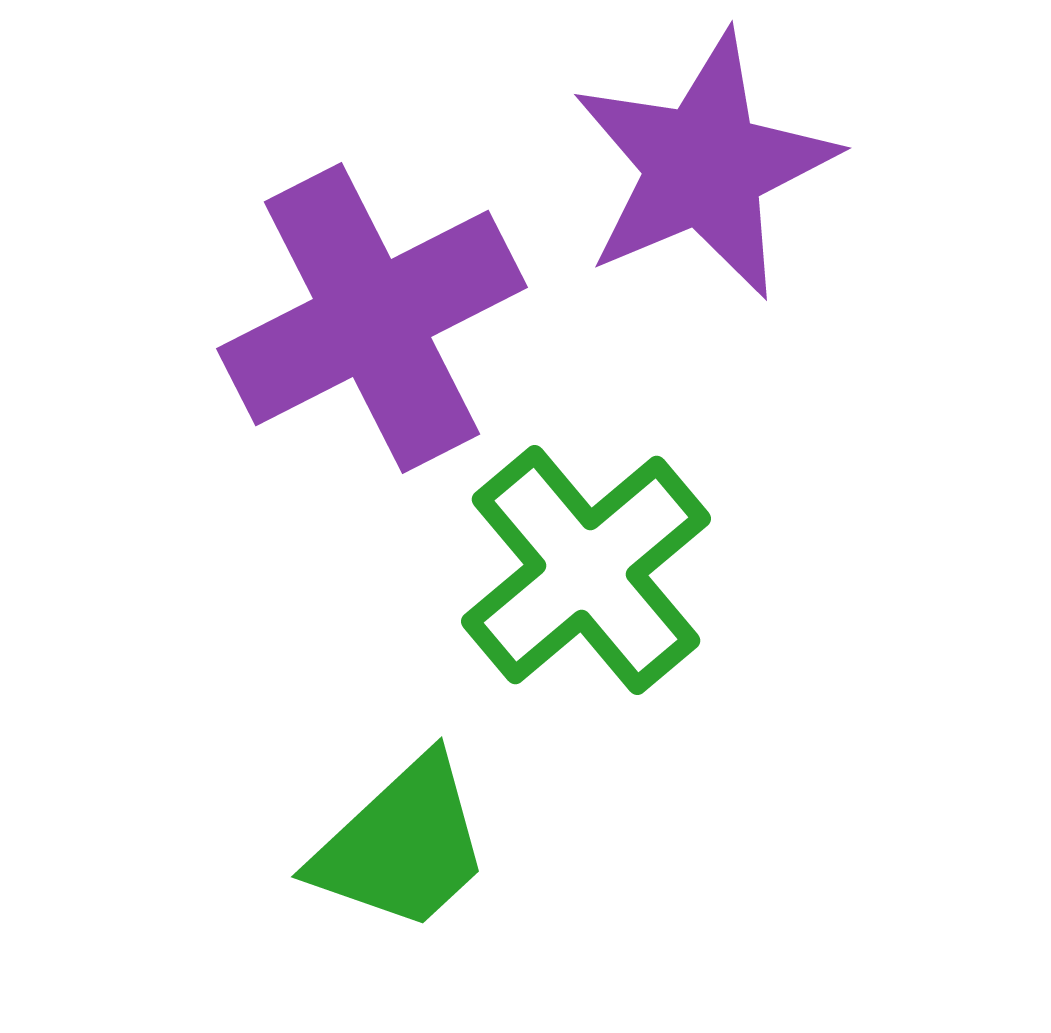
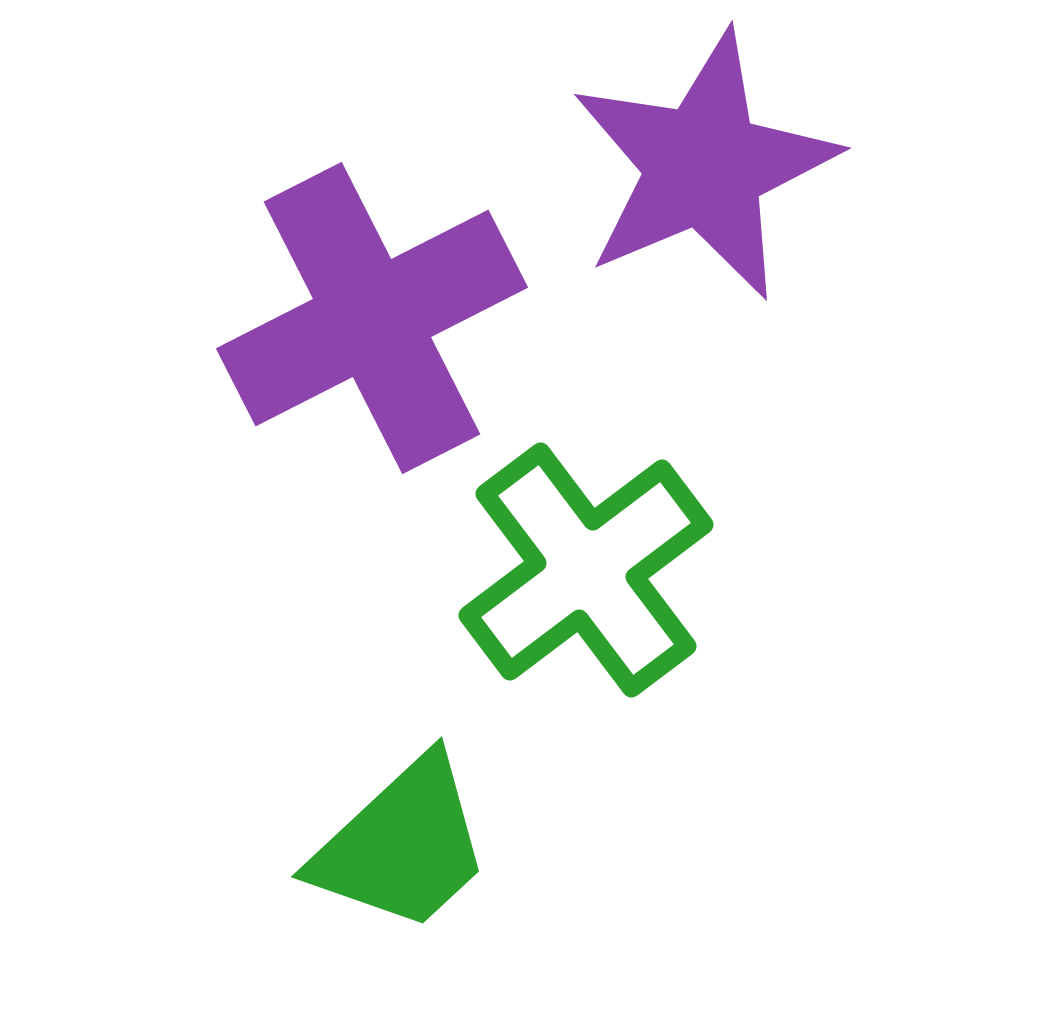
green cross: rotated 3 degrees clockwise
